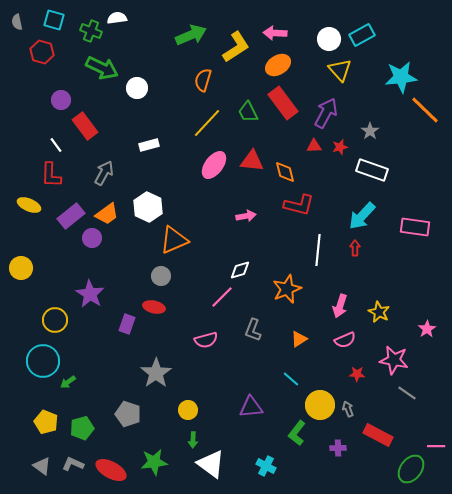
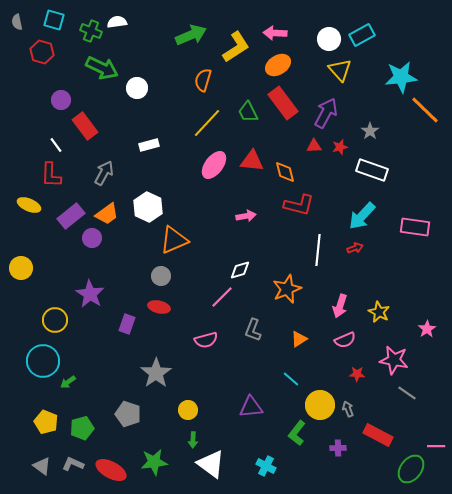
white semicircle at (117, 18): moved 4 px down
red arrow at (355, 248): rotated 70 degrees clockwise
red ellipse at (154, 307): moved 5 px right
